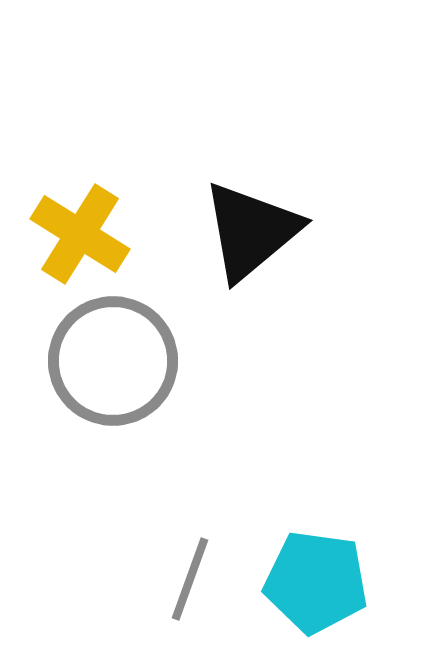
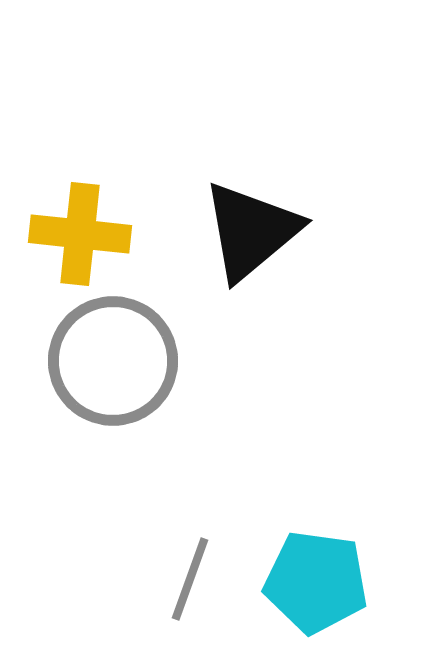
yellow cross: rotated 26 degrees counterclockwise
